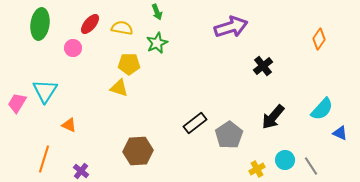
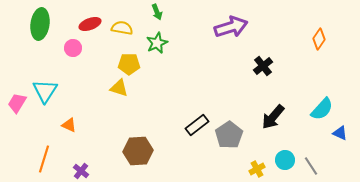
red ellipse: rotated 30 degrees clockwise
black rectangle: moved 2 px right, 2 px down
